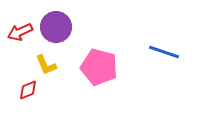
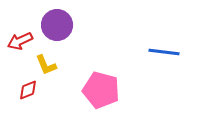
purple circle: moved 1 px right, 2 px up
red arrow: moved 9 px down
blue line: rotated 12 degrees counterclockwise
pink pentagon: moved 2 px right, 23 px down
